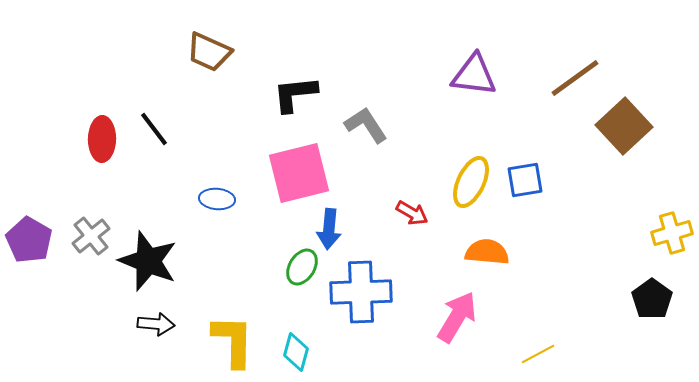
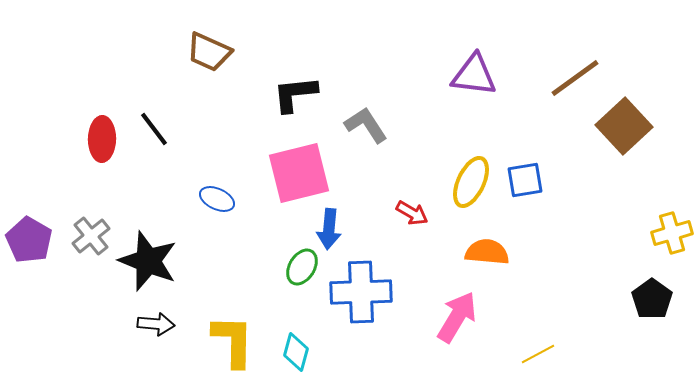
blue ellipse: rotated 20 degrees clockwise
